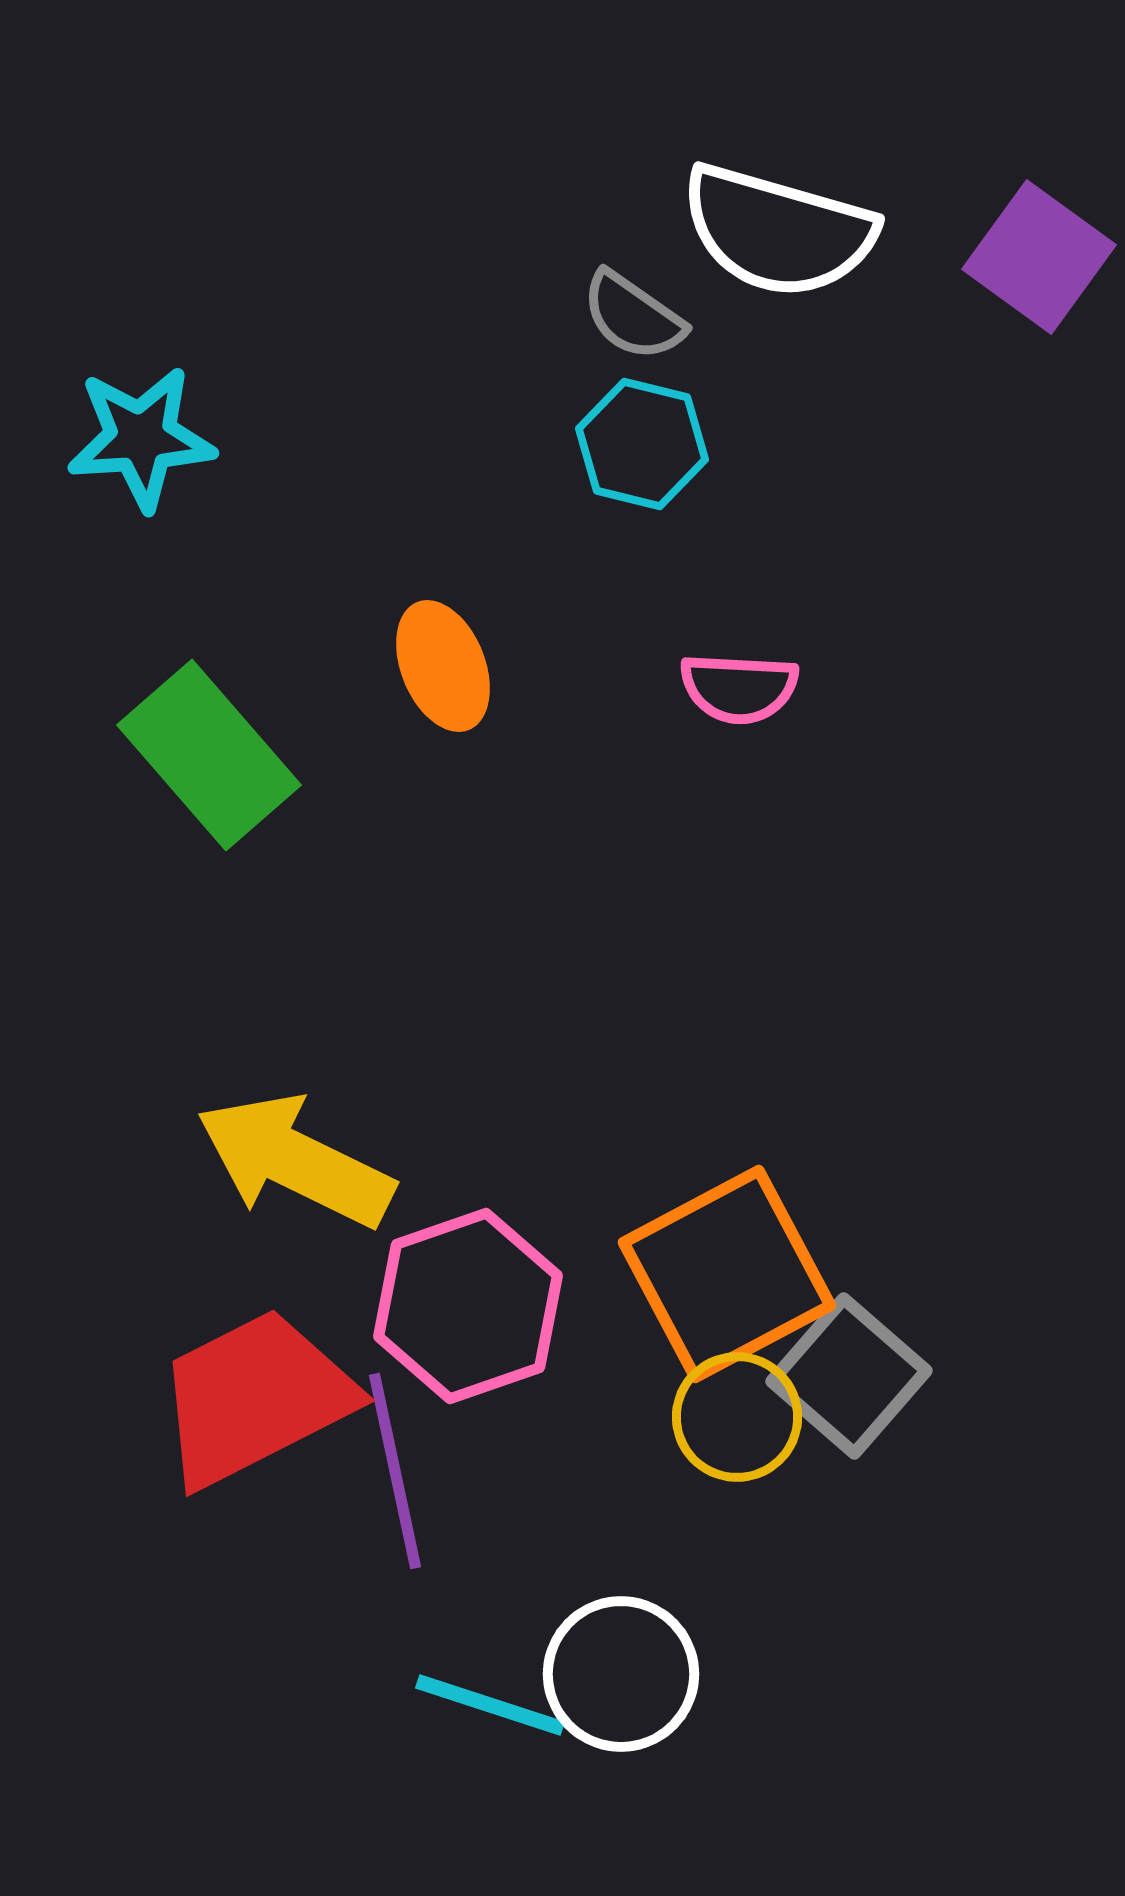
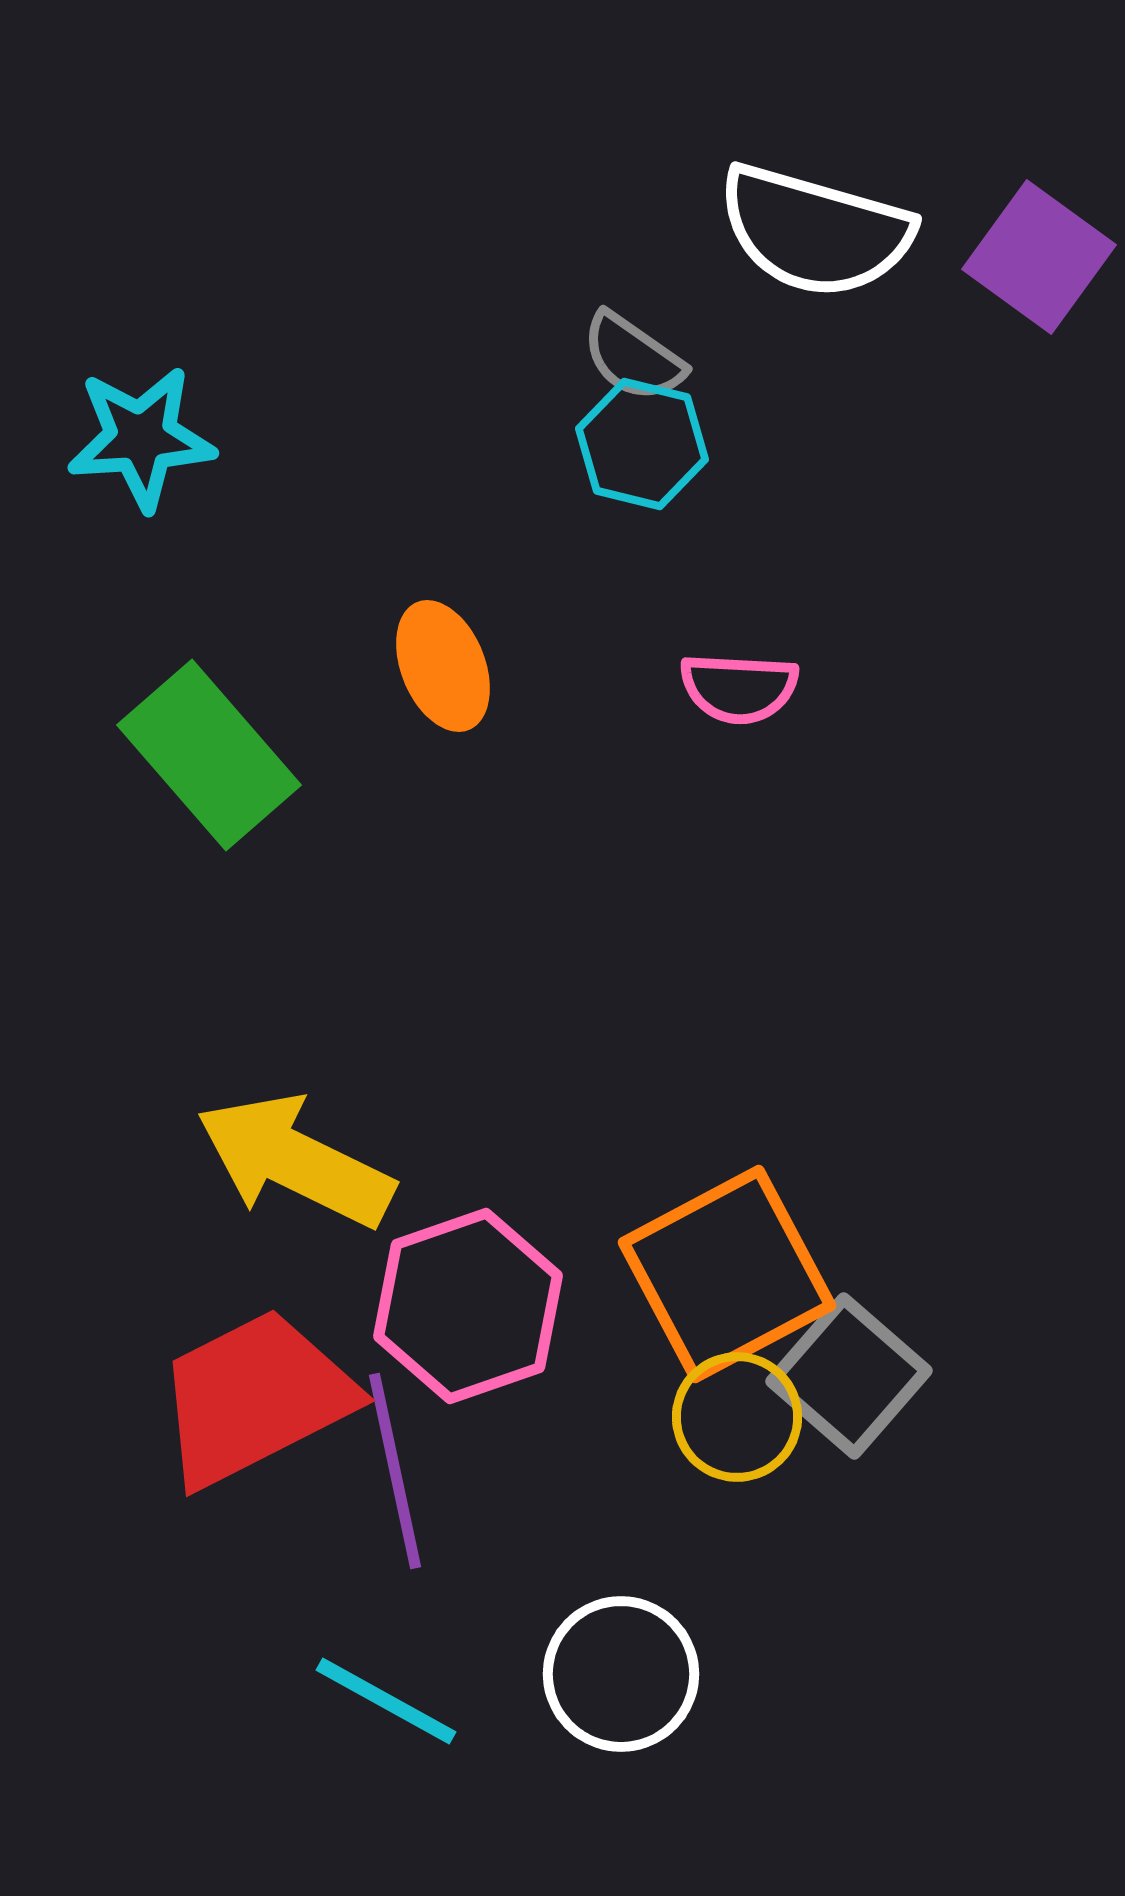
white semicircle: moved 37 px right
gray semicircle: moved 41 px down
cyan line: moved 104 px left, 4 px up; rotated 11 degrees clockwise
